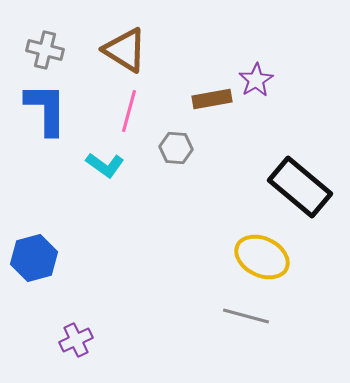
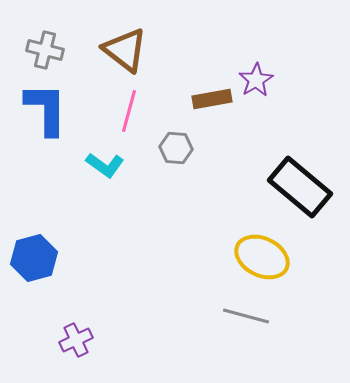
brown triangle: rotated 6 degrees clockwise
